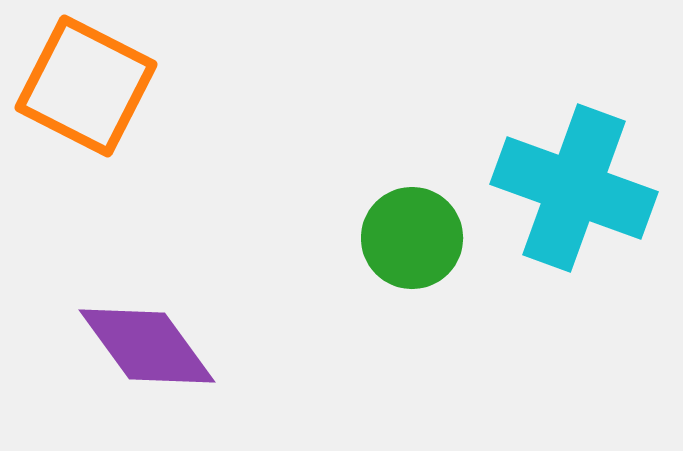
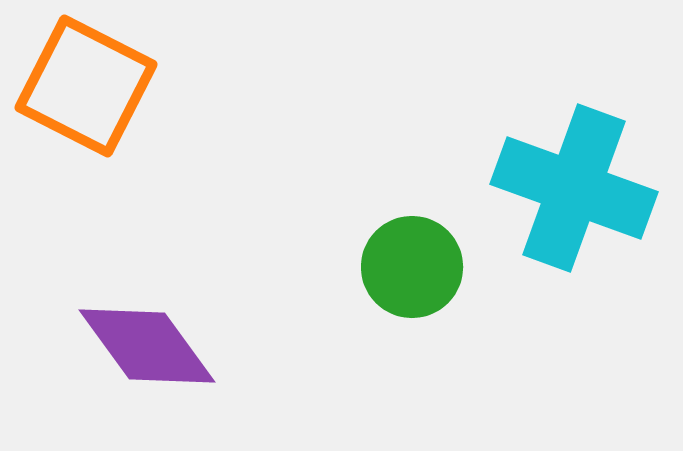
green circle: moved 29 px down
